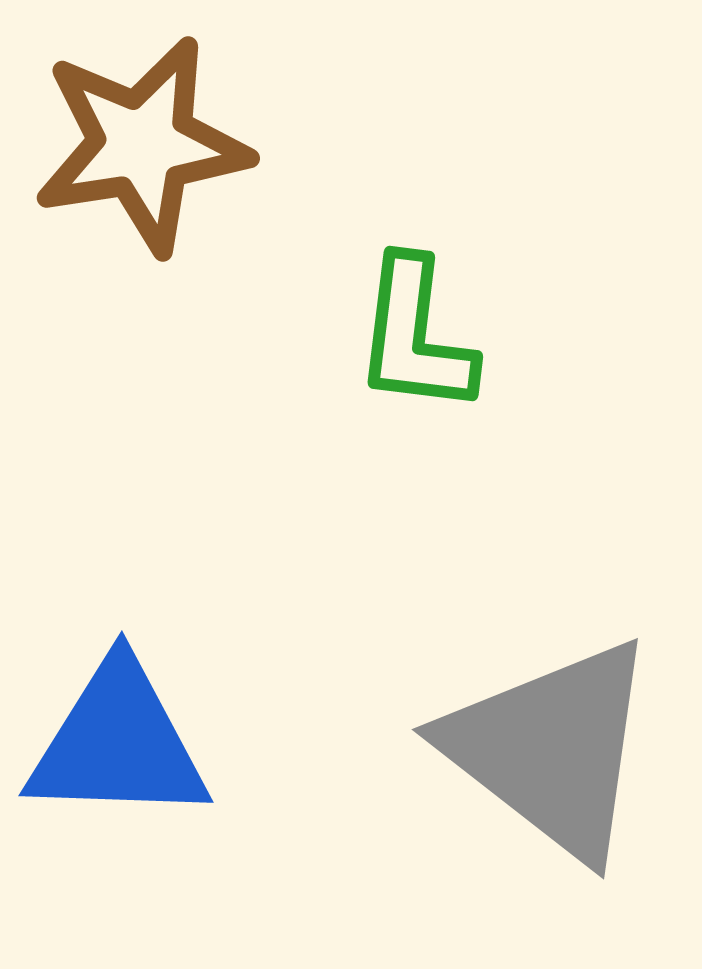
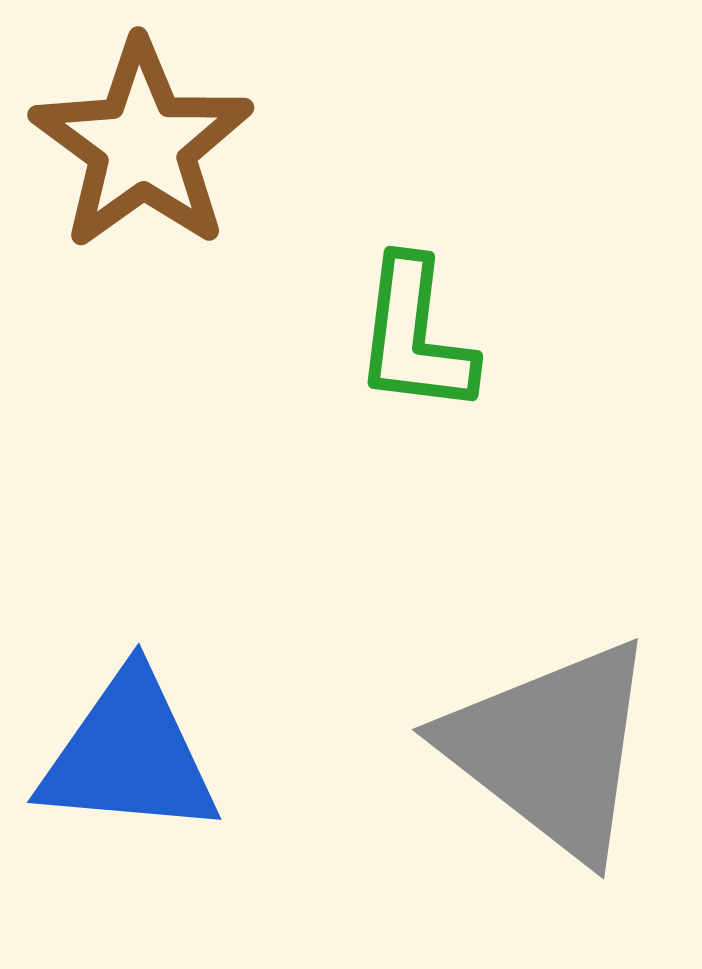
brown star: rotated 27 degrees counterclockwise
blue triangle: moved 11 px right, 12 px down; rotated 3 degrees clockwise
